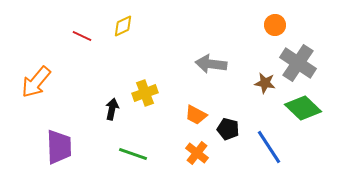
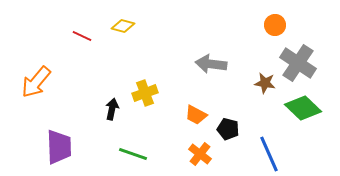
yellow diamond: rotated 40 degrees clockwise
blue line: moved 7 px down; rotated 9 degrees clockwise
orange cross: moved 3 px right, 1 px down
